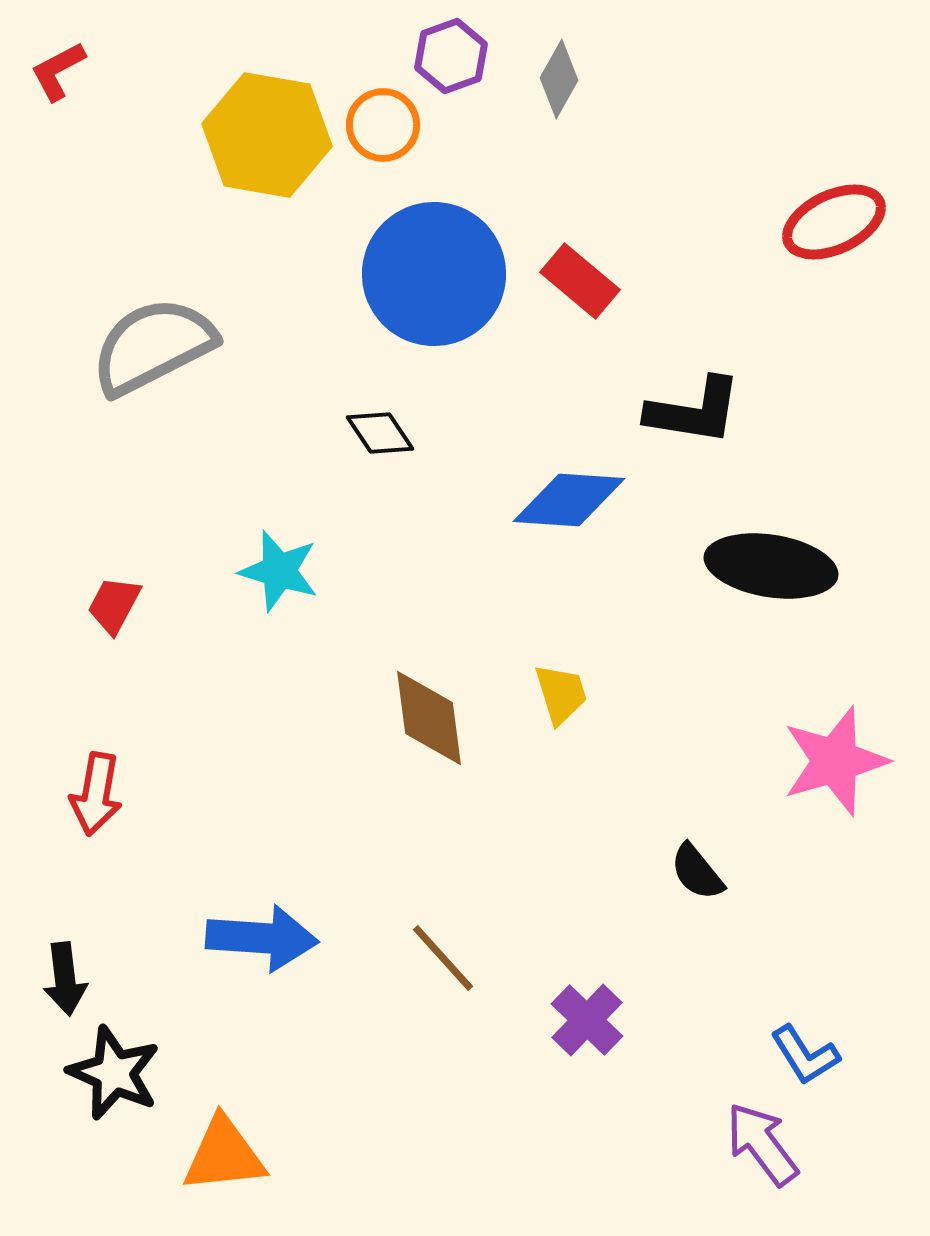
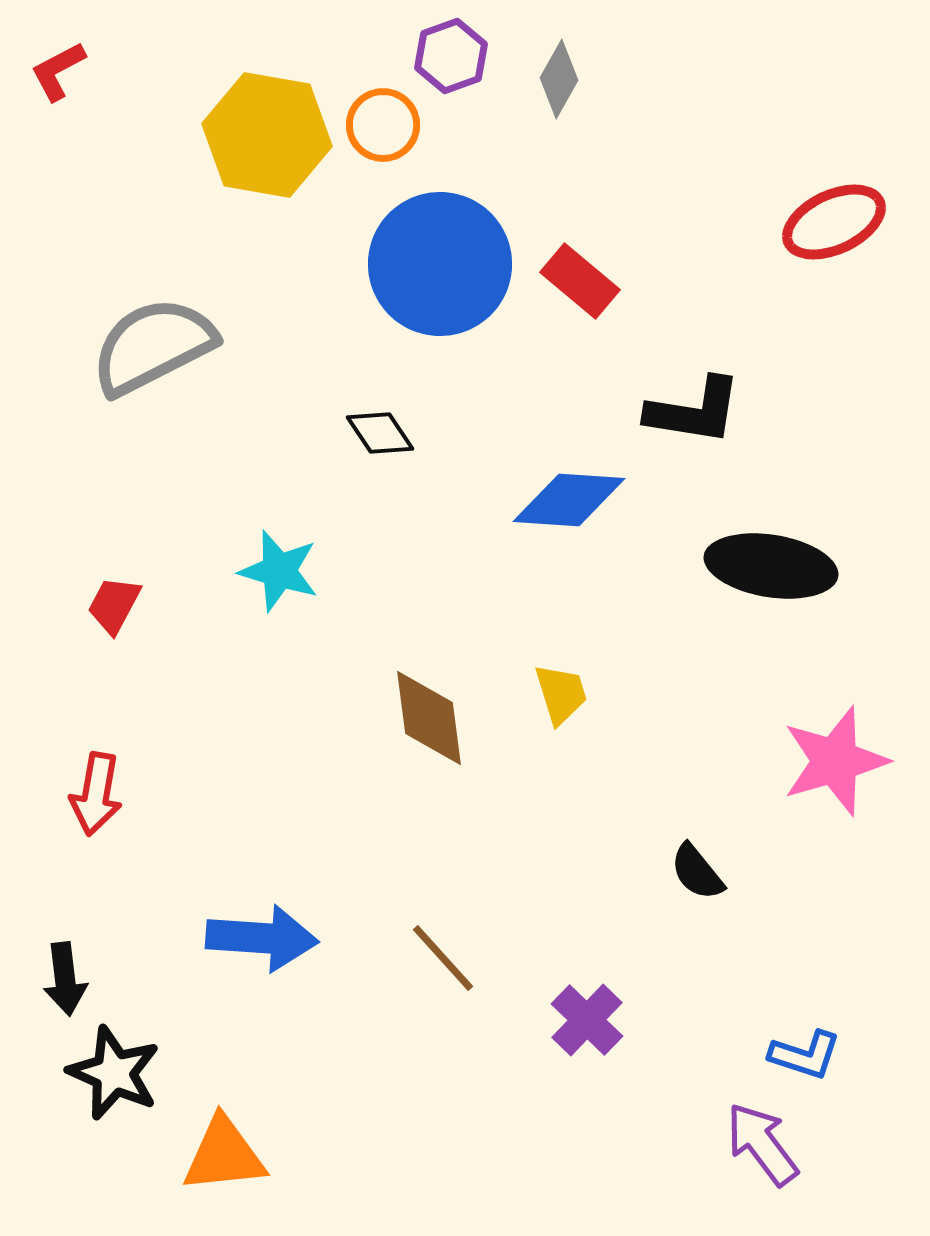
blue circle: moved 6 px right, 10 px up
blue L-shape: rotated 40 degrees counterclockwise
